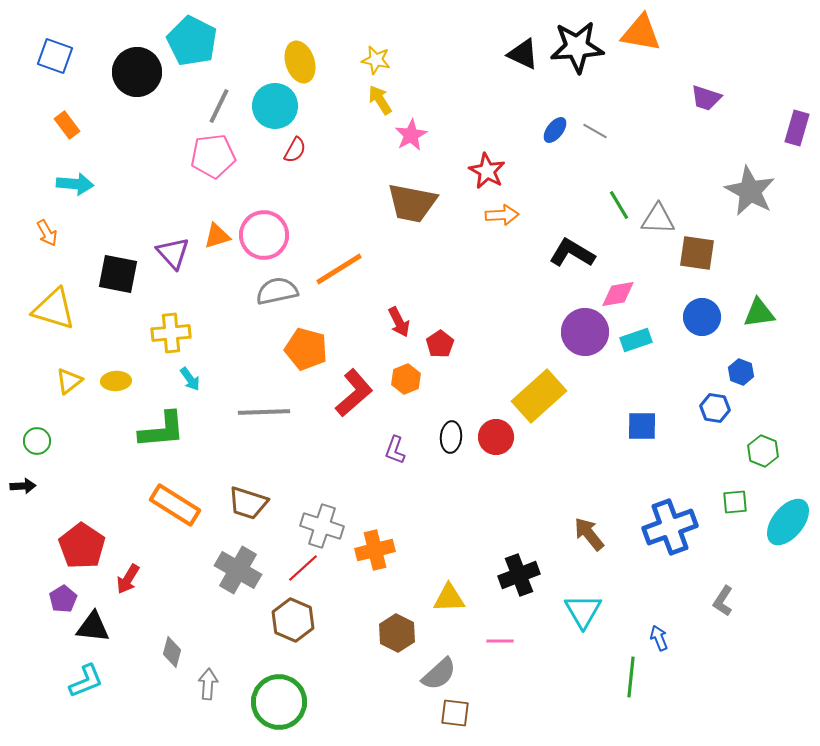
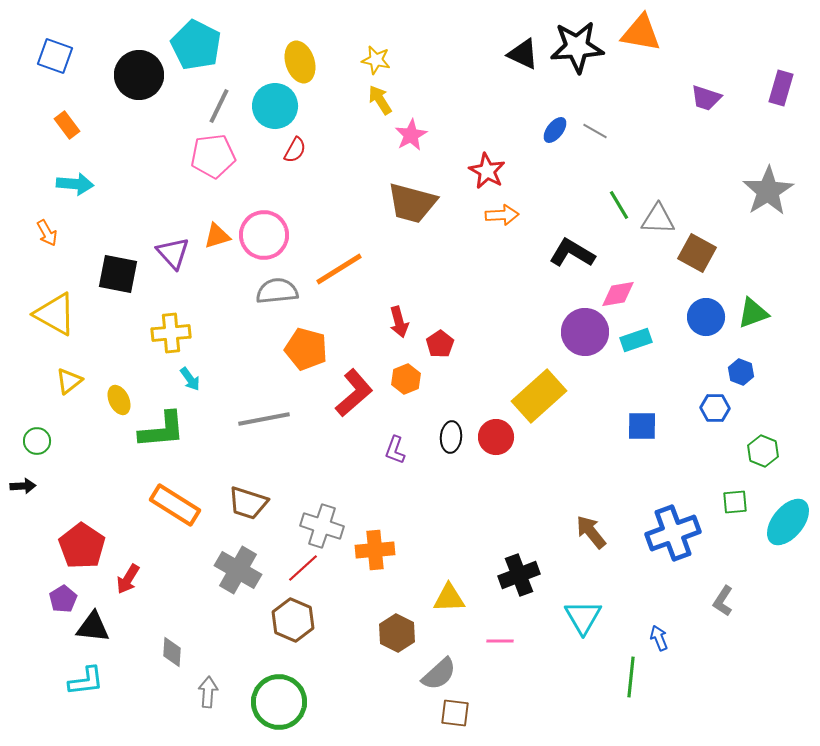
cyan pentagon at (192, 41): moved 4 px right, 4 px down
black circle at (137, 72): moved 2 px right, 3 px down
purple rectangle at (797, 128): moved 16 px left, 40 px up
gray star at (750, 191): moved 18 px right; rotated 12 degrees clockwise
brown trapezoid at (412, 203): rotated 4 degrees clockwise
brown square at (697, 253): rotated 21 degrees clockwise
gray semicircle at (277, 291): rotated 6 degrees clockwise
yellow triangle at (54, 309): moved 1 px right, 5 px down; rotated 12 degrees clockwise
green triangle at (759, 313): moved 6 px left; rotated 12 degrees counterclockwise
blue circle at (702, 317): moved 4 px right
red arrow at (399, 322): rotated 12 degrees clockwise
yellow ellipse at (116, 381): moved 3 px right, 19 px down; rotated 68 degrees clockwise
blue hexagon at (715, 408): rotated 8 degrees counterclockwise
gray line at (264, 412): moved 7 px down; rotated 9 degrees counterclockwise
blue cross at (670, 527): moved 3 px right, 6 px down
brown arrow at (589, 534): moved 2 px right, 2 px up
orange cross at (375, 550): rotated 9 degrees clockwise
cyan triangle at (583, 611): moved 6 px down
gray diamond at (172, 652): rotated 12 degrees counterclockwise
cyan L-shape at (86, 681): rotated 15 degrees clockwise
gray arrow at (208, 684): moved 8 px down
